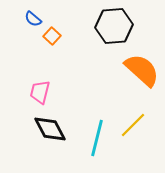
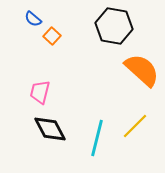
black hexagon: rotated 15 degrees clockwise
yellow line: moved 2 px right, 1 px down
